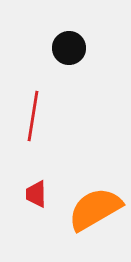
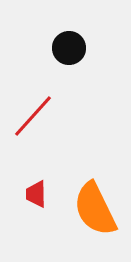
red line: rotated 33 degrees clockwise
orange semicircle: rotated 86 degrees counterclockwise
